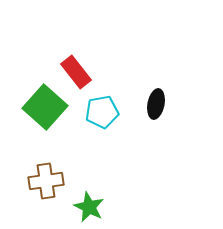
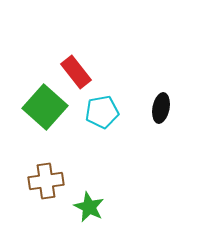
black ellipse: moved 5 px right, 4 px down
